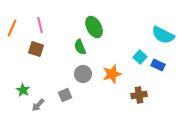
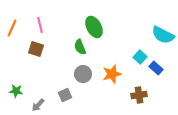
blue rectangle: moved 2 px left, 3 px down; rotated 16 degrees clockwise
green star: moved 7 px left, 1 px down; rotated 24 degrees counterclockwise
